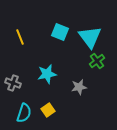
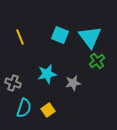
cyan square: moved 3 px down
gray star: moved 6 px left, 4 px up
cyan semicircle: moved 5 px up
